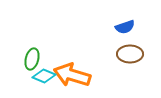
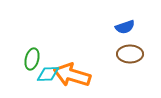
cyan diamond: moved 4 px right, 2 px up; rotated 25 degrees counterclockwise
